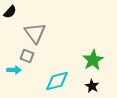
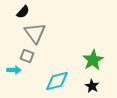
black semicircle: moved 13 px right
